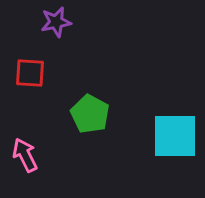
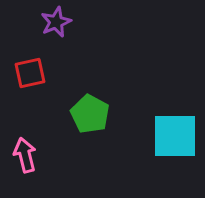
purple star: rotated 12 degrees counterclockwise
red square: rotated 16 degrees counterclockwise
pink arrow: rotated 12 degrees clockwise
